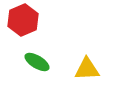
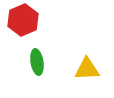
green ellipse: rotated 50 degrees clockwise
